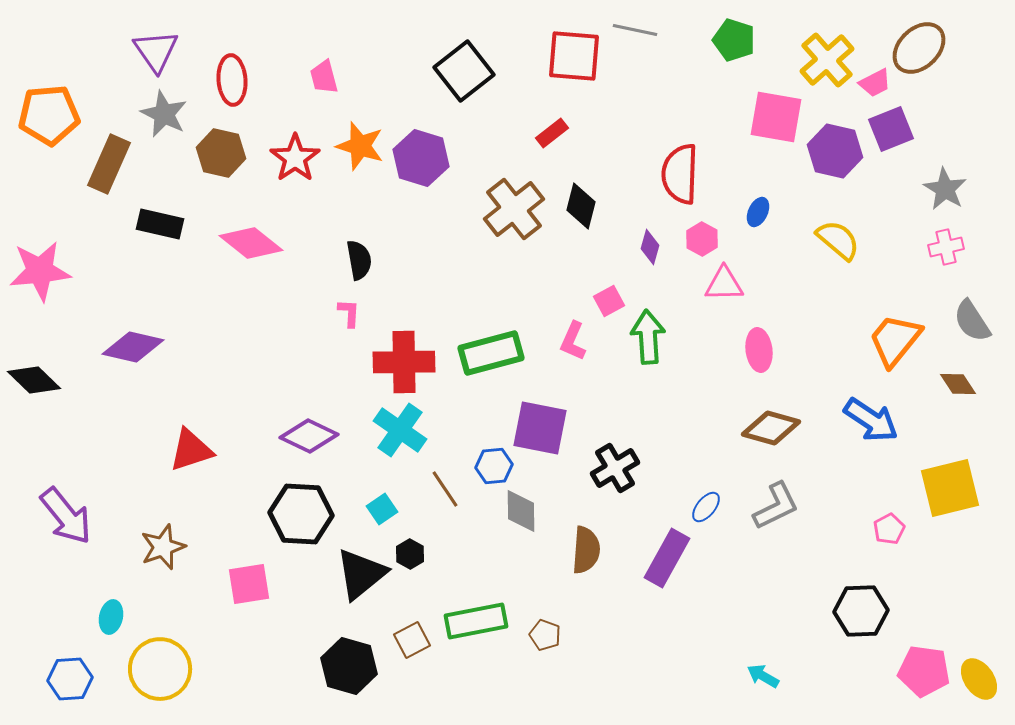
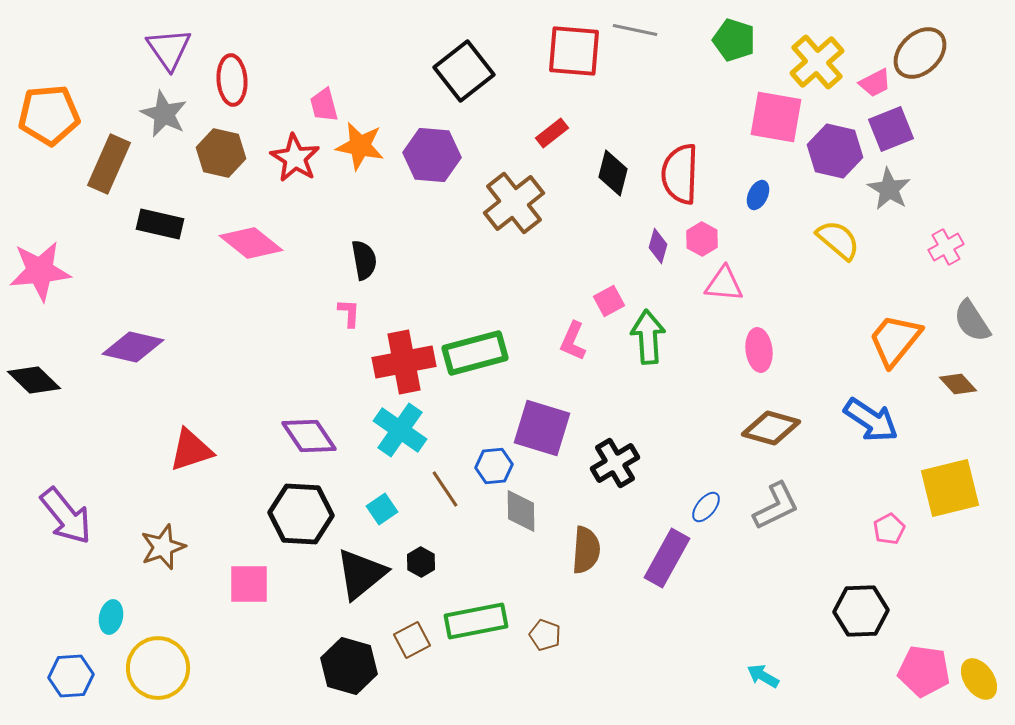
brown ellipse at (919, 48): moved 1 px right, 5 px down
purple triangle at (156, 51): moved 13 px right, 2 px up
red square at (574, 56): moved 5 px up
yellow cross at (827, 60): moved 10 px left, 2 px down
pink trapezoid at (324, 77): moved 28 px down
orange star at (360, 146): rotated 6 degrees counterclockwise
red star at (295, 158): rotated 6 degrees counterclockwise
purple hexagon at (421, 158): moved 11 px right, 3 px up; rotated 12 degrees counterclockwise
gray star at (945, 189): moved 56 px left
black diamond at (581, 206): moved 32 px right, 33 px up
brown cross at (514, 209): moved 6 px up
blue ellipse at (758, 212): moved 17 px up
purple diamond at (650, 247): moved 8 px right, 1 px up
pink cross at (946, 247): rotated 16 degrees counterclockwise
black semicircle at (359, 260): moved 5 px right
pink triangle at (724, 284): rotated 6 degrees clockwise
green rectangle at (491, 353): moved 16 px left
red cross at (404, 362): rotated 10 degrees counterclockwise
brown diamond at (958, 384): rotated 9 degrees counterclockwise
purple square at (540, 428): moved 2 px right; rotated 6 degrees clockwise
purple diamond at (309, 436): rotated 30 degrees clockwise
black cross at (615, 468): moved 5 px up
black hexagon at (410, 554): moved 11 px right, 8 px down
pink square at (249, 584): rotated 9 degrees clockwise
yellow circle at (160, 669): moved 2 px left, 1 px up
blue hexagon at (70, 679): moved 1 px right, 3 px up
